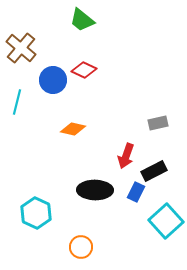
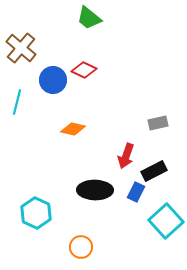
green trapezoid: moved 7 px right, 2 px up
